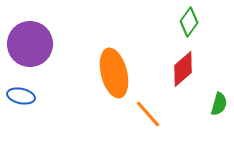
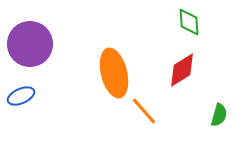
green diamond: rotated 40 degrees counterclockwise
red diamond: moved 1 px left, 1 px down; rotated 9 degrees clockwise
blue ellipse: rotated 36 degrees counterclockwise
green semicircle: moved 11 px down
orange line: moved 4 px left, 3 px up
